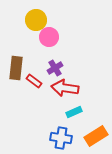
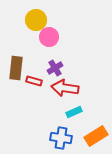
red rectangle: rotated 21 degrees counterclockwise
